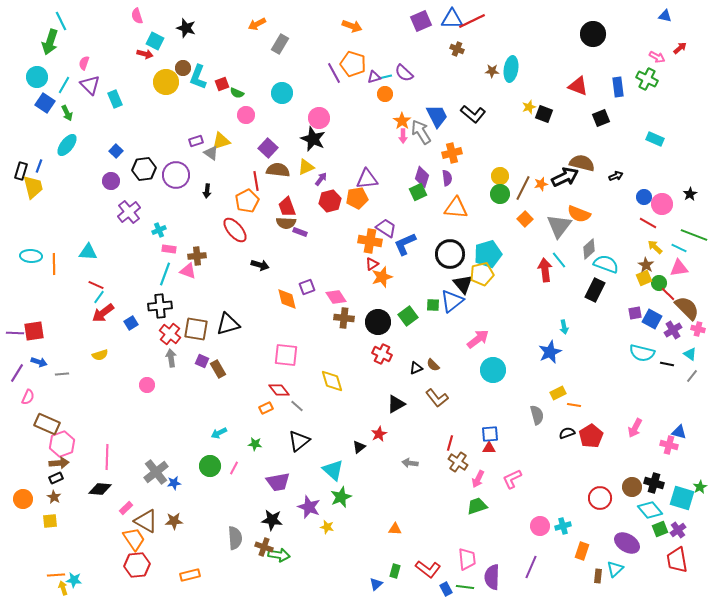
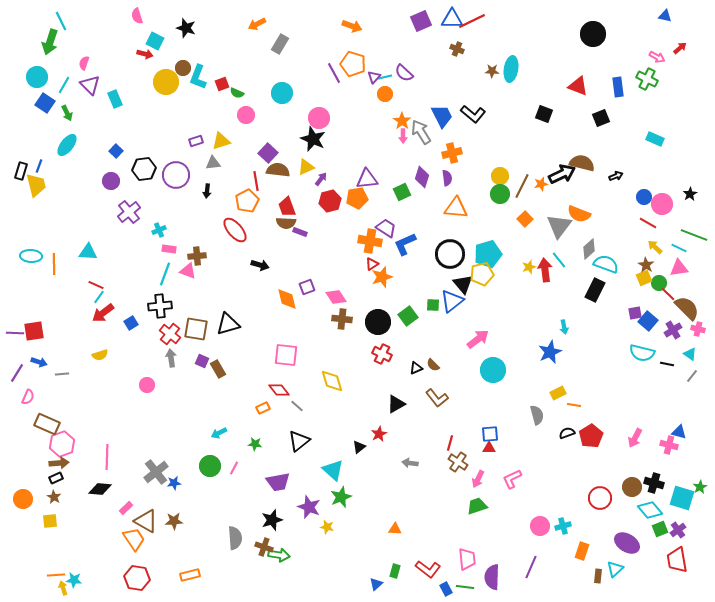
purple triangle at (374, 77): rotated 32 degrees counterclockwise
yellow star at (529, 107): moved 160 px down
blue trapezoid at (437, 116): moved 5 px right
purple square at (268, 148): moved 5 px down
gray triangle at (211, 153): moved 2 px right, 10 px down; rotated 42 degrees counterclockwise
black arrow at (565, 177): moved 3 px left, 3 px up
yellow trapezoid at (33, 187): moved 3 px right, 2 px up
brown line at (523, 188): moved 1 px left, 2 px up
green square at (418, 192): moved 16 px left
brown cross at (344, 318): moved 2 px left, 1 px down
blue square at (652, 319): moved 4 px left, 2 px down; rotated 12 degrees clockwise
orange rectangle at (266, 408): moved 3 px left
pink arrow at (635, 428): moved 10 px down
black star at (272, 520): rotated 25 degrees counterclockwise
red hexagon at (137, 565): moved 13 px down; rotated 15 degrees clockwise
